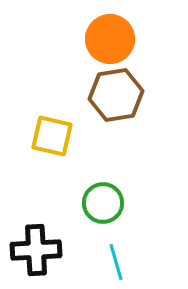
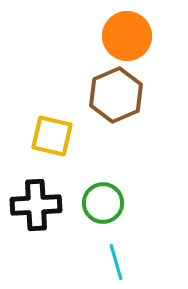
orange circle: moved 17 px right, 3 px up
brown hexagon: rotated 14 degrees counterclockwise
black cross: moved 45 px up
